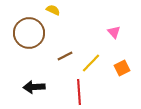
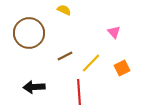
yellow semicircle: moved 11 px right
